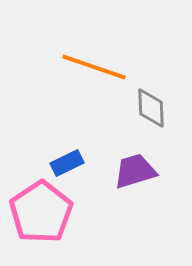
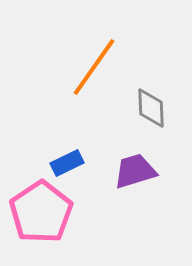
orange line: rotated 74 degrees counterclockwise
